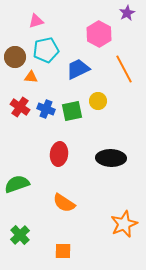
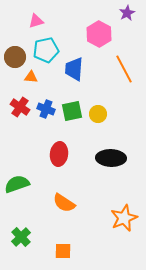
blue trapezoid: moved 4 px left; rotated 60 degrees counterclockwise
yellow circle: moved 13 px down
orange star: moved 6 px up
green cross: moved 1 px right, 2 px down
